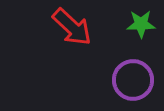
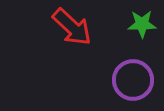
green star: moved 1 px right
